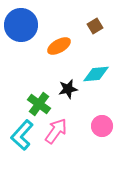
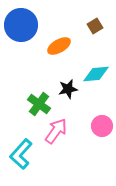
cyan L-shape: moved 1 px left, 19 px down
